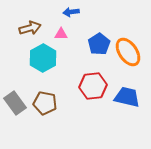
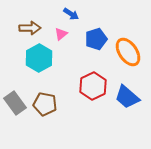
blue arrow: moved 2 px down; rotated 140 degrees counterclockwise
brown arrow: rotated 15 degrees clockwise
pink triangle: rotated 40 degrees counterclockwise
blue pentagon: moved 3 px left, 5 px up; rotated 15 degrees clockwise
cyan hexagon: moved 4 px left
red hexagon: rotated 20 degrees counterclockwise
blue trapezoid: rotated 152 degrees counterclockwise
brown pentagon: moved 1 px down
